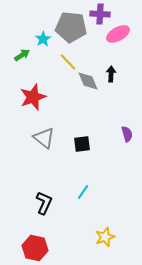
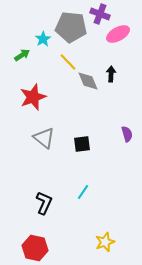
purple cross: rotated 18 degrees clockwise
yellow star: moved 5 px down
